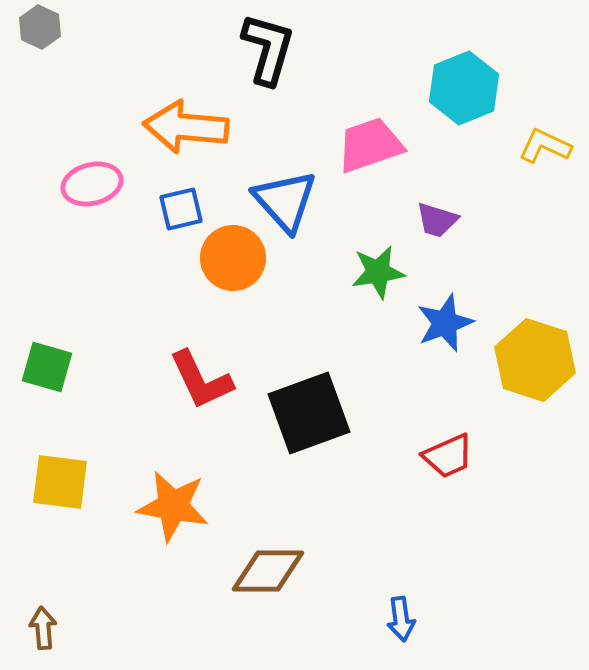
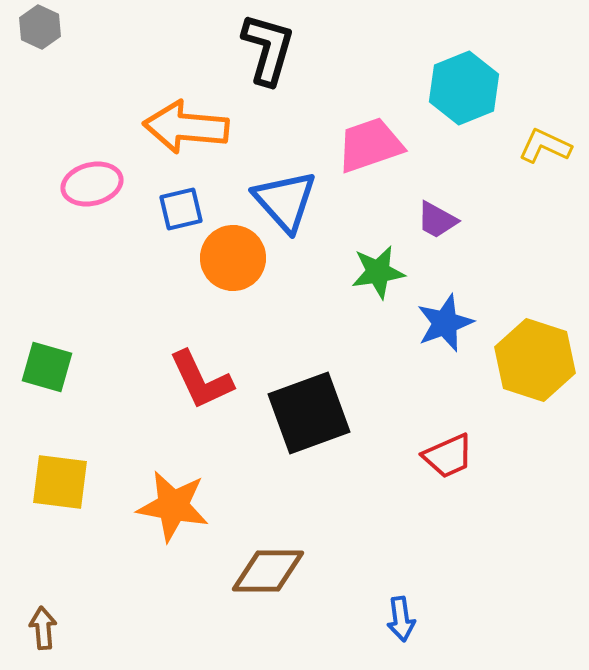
purple trapezoid: rotated 12 degrees clockwise
